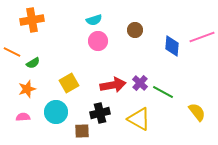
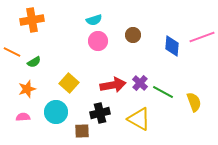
brown circle: moved 2 px left, 5 px down
green semicircle: moved 1 px right, 1 px up
yellow square: rotated 18 degrees counterclockwise
yellow semicircle: moved 3 px left, 10 px up; rotated 18 degrees clockwise
